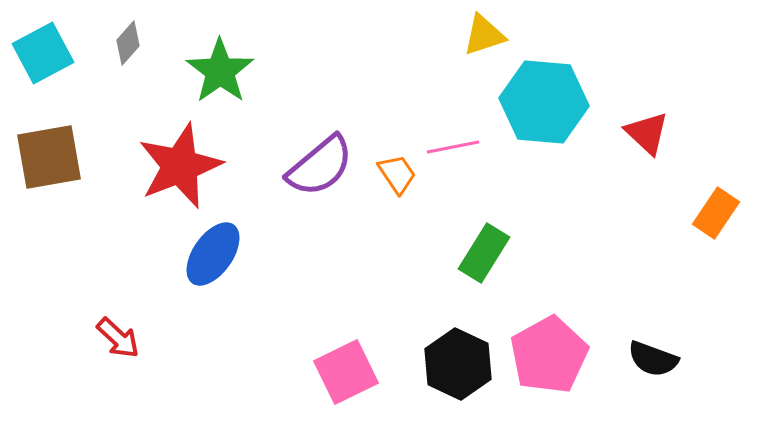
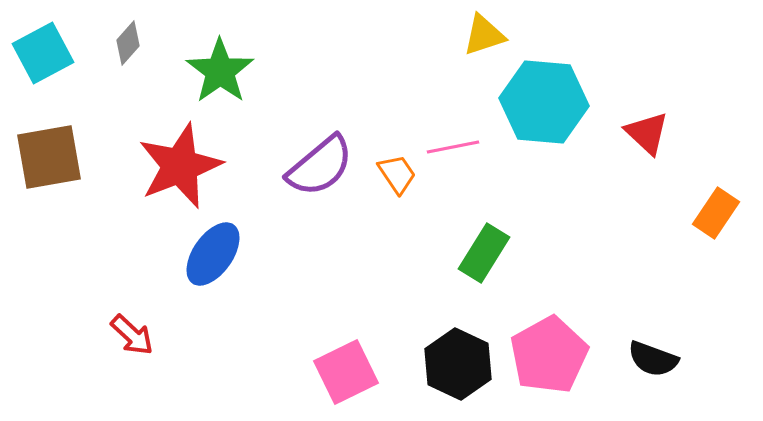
red arrow: moved 14 px right, 3 px up
